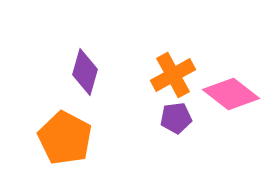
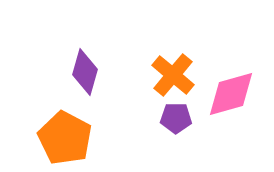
orange cross: rotated 21 degrees counterclockwise
pink diamond: rotated 54 degrees counterclockwise
purple pentagon: rotated 8 degrees clockwise
